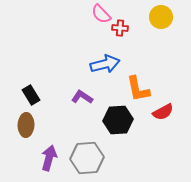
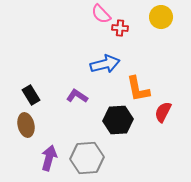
purple L-shape: moved 5 px left, 1 px up
red semicircle: rotated 145 degrees clockwise
brown ellipse: rotated 15 degrees counterclockwise
